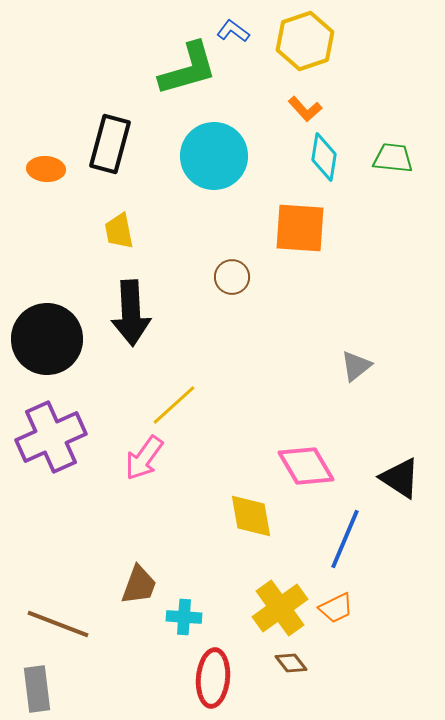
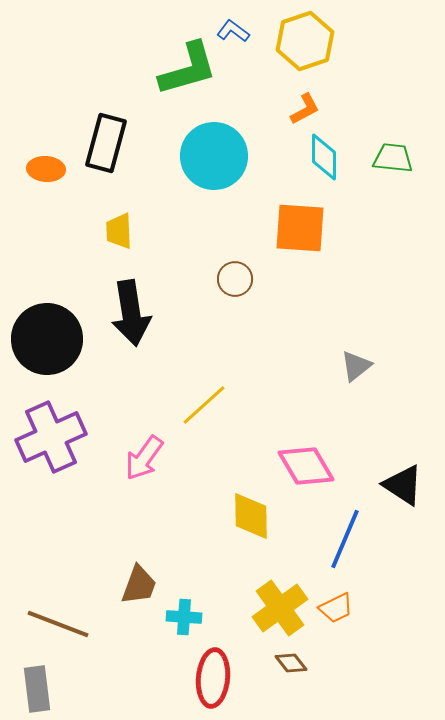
orange L-shape: rotated 76 degrees counterclockwise
black rectangle: moved 4 px left, 1 px up
cyan diamond: rotated 9 degrees counterclockwise
yellow trapezoid: rotated 9 degrees clockwise
brown circle: moved 3 px right, 2 px down
black arrow: rotated 6 degrees counterclockwise
yellow line: moved 30 px right
black triangle: moved 3 px right, 7 px down
yellow diamond: rotated 9 degrees clockwise
